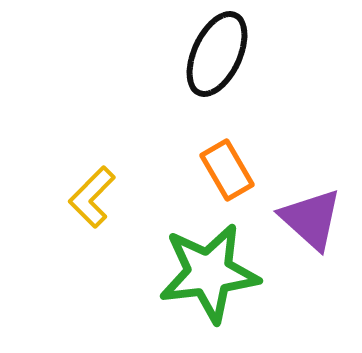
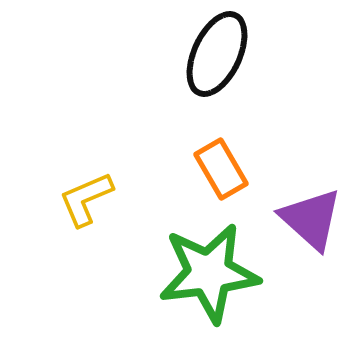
orange rectangle: moved 6 px left, 1 px up
yellow L-shape: moved 6 px left, 2 px down; rotated 22 degrees clockwise
